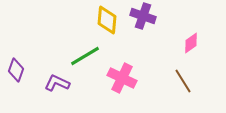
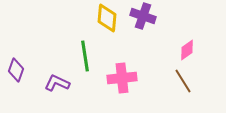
yellow diamond: moved 2 px up
pink diamond: moved 4 px left, 7 px down
green line: rotated 68 degrees counterclockwise
pink cross: rotated 32 degrees counterclockwise
